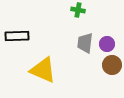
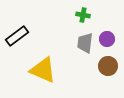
green cross: moved 5 px right, 5 px down
black rectangle: rotated 35 degrees counterclockwise
purple circle: moved 5 px up
brown circle: moved 4 px left, 1 px down
